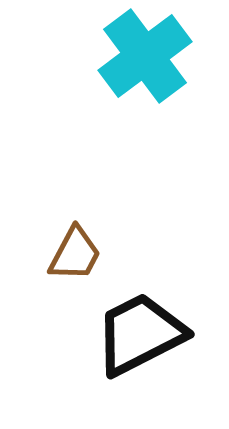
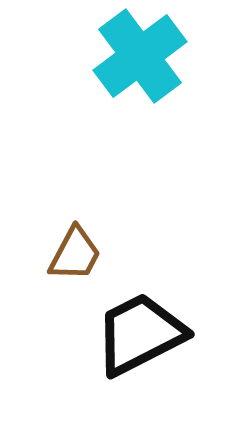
cyan cross: moved 5 px left
